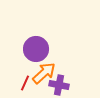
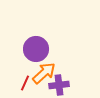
purple cross: rotated 18 degrees counterclockwise
